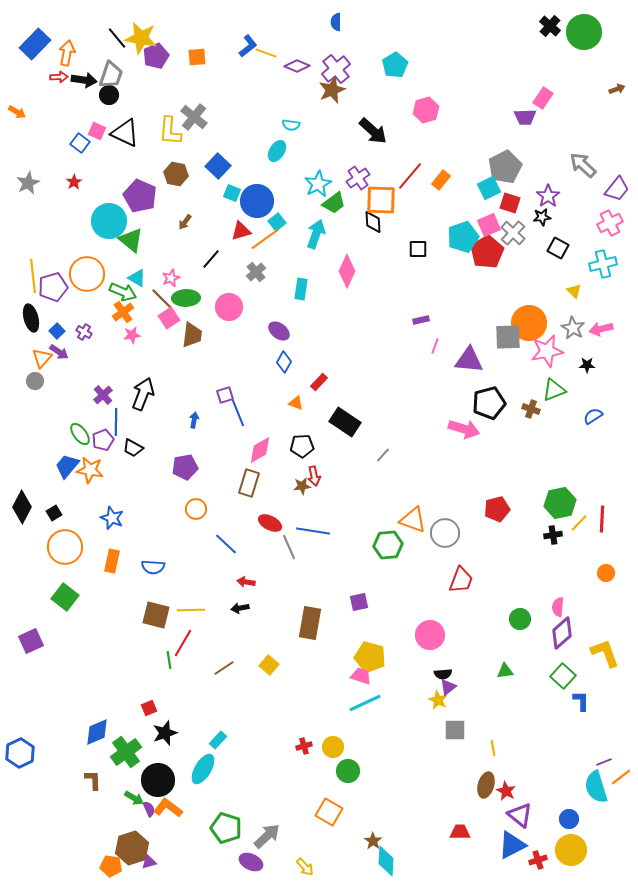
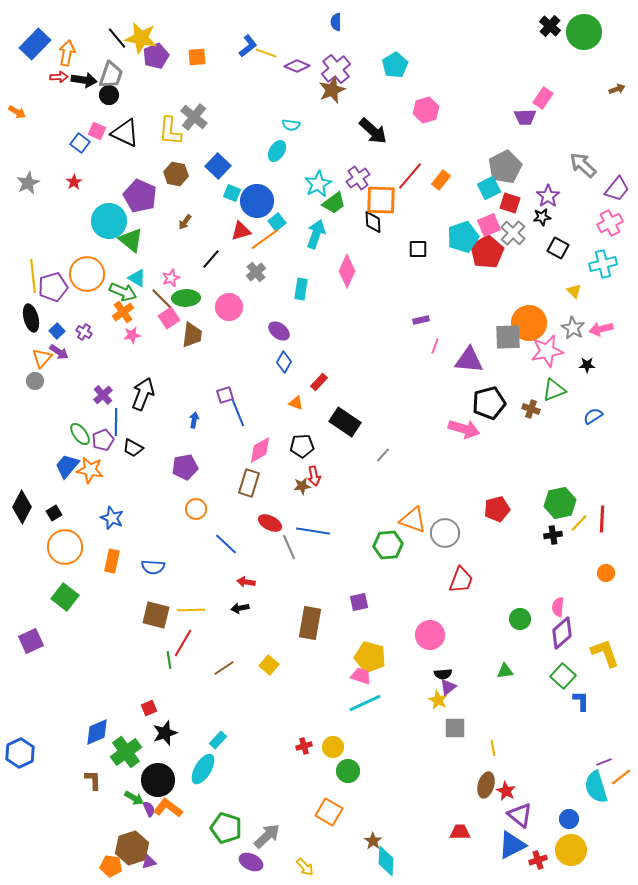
gray square at (455, 730): moved 2 px up
